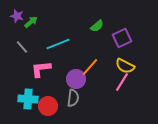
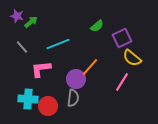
yellow semicircle: moved 7 px right, 8 px up; rotated 12 degrees clockwise
